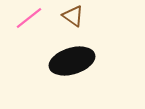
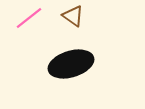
black ellipse: moved 1 px left, 3 px down
